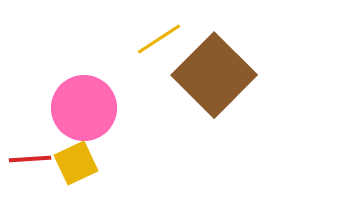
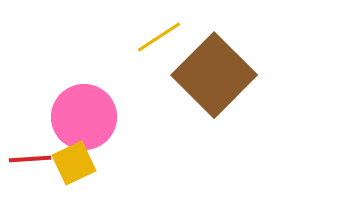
yellow line: moved 2 px up
pink circle: moved 9 px down
yellow square: moved 2 px left
